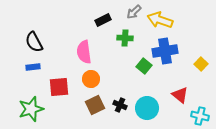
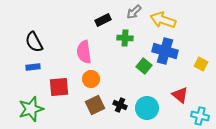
yellow arrow: moved 3 px right
blue cross: rotated 25 degrees clockwise
yellow square: rotated 16 degrees counterclockwise
